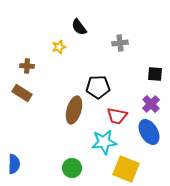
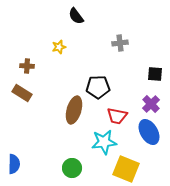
black semicircle: moved 3 px left, 11 px up
